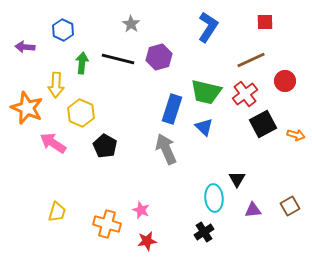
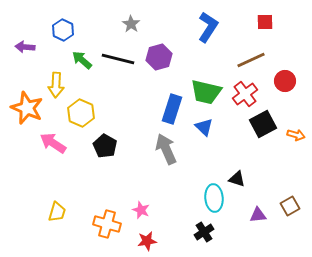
green arrow: moved 3 px up; rotated 55 degrees counterclockwise
black triangle: rotated 42 degrees counterclockwise
purple triangle: moved 5 px right, 5 px down
